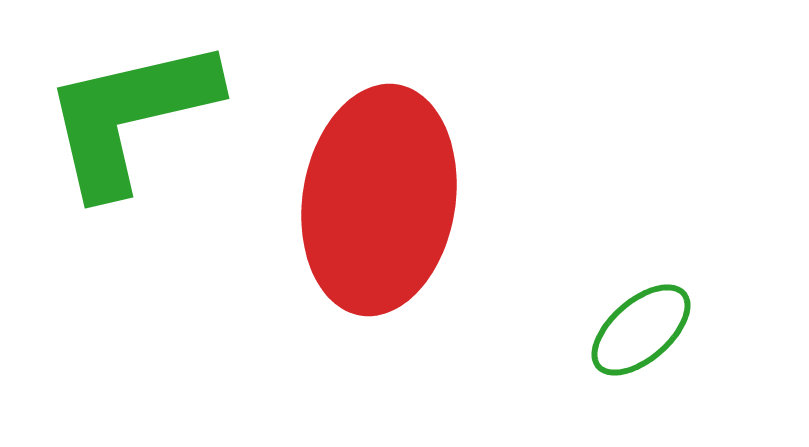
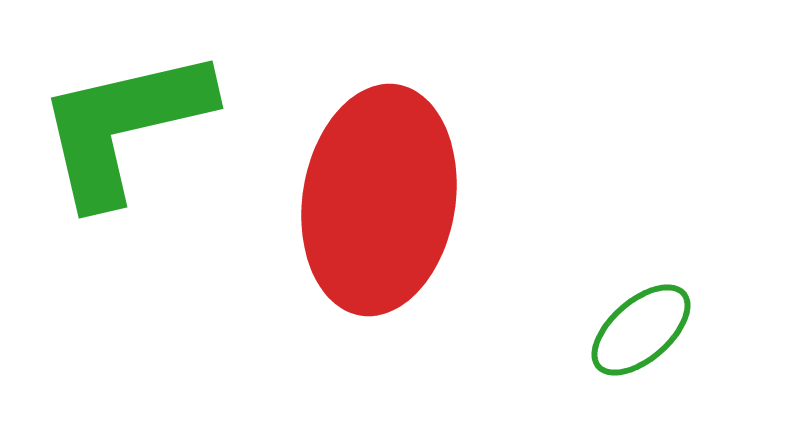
green L-shape: moved 6 px left, 10 px down
